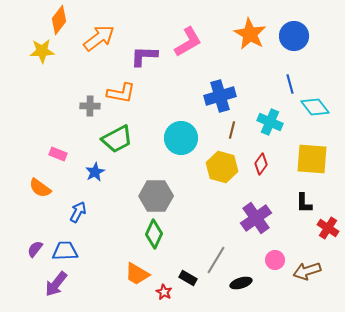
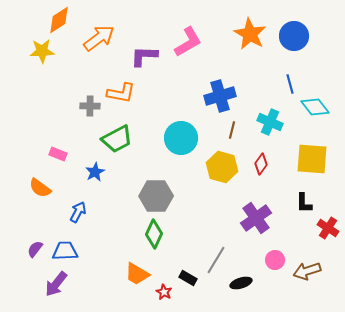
orange diamond: rotated 20 degrees clockwise
